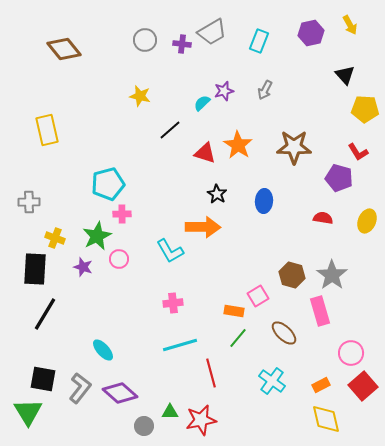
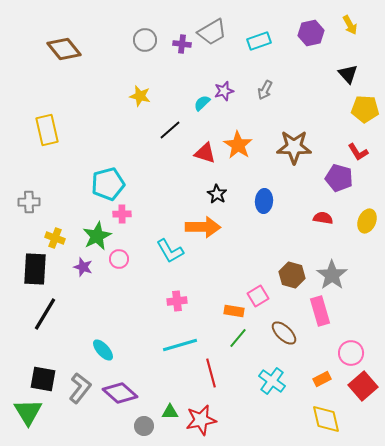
cyan rectangle at (259, 41): rotated 50 degrees clockwise
black triangle at (345, 75): moved 3 px right, 1 px up
pink cross at (173, 303): moved 4 px right, 2 px up
orange rectangle at (321, 385): moved 1 px right, 6 px up
